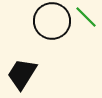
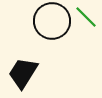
black trapezoid: moved 1 px right, 1 px up
